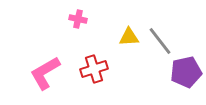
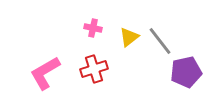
pink cross: moved 15 px right, 9 px down
yellow triangle: rotated 35 degrees counterclockwise
